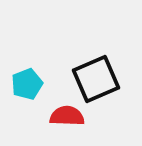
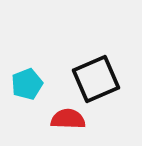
red semicircle: moved 1 px right, 3 px down
